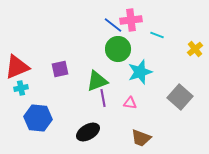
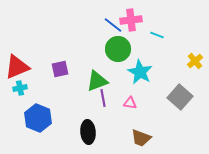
yellow cross: moved 12 px down
cyan star: rotated 25 degrees counterclockwise
cyan cross: moved 1 px left
blue hexagon: rotated 16 degrees clockwise
black ellipse: rotated 65 degrees counterclockwise
